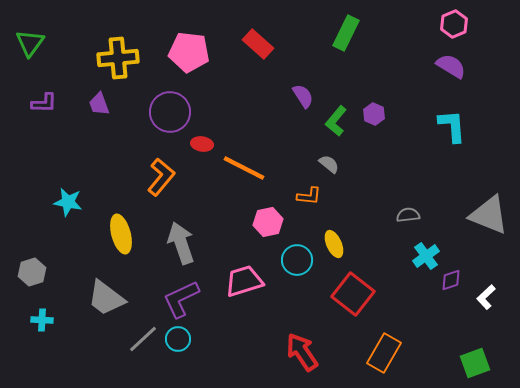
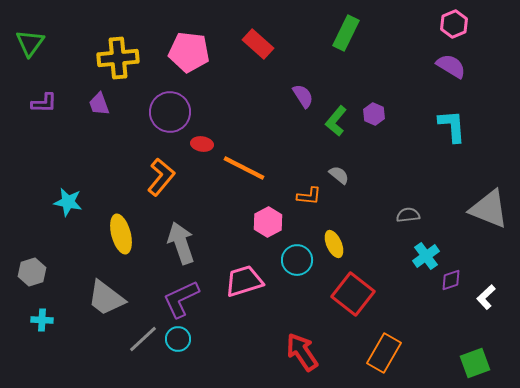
gray semicircle at (329, 164): moved 10 px right, 11 px down
gray triangle at (489, 215): moved 6 px up
pink hexagon at (268, 222): rotated 16 degrees counterclockwise
